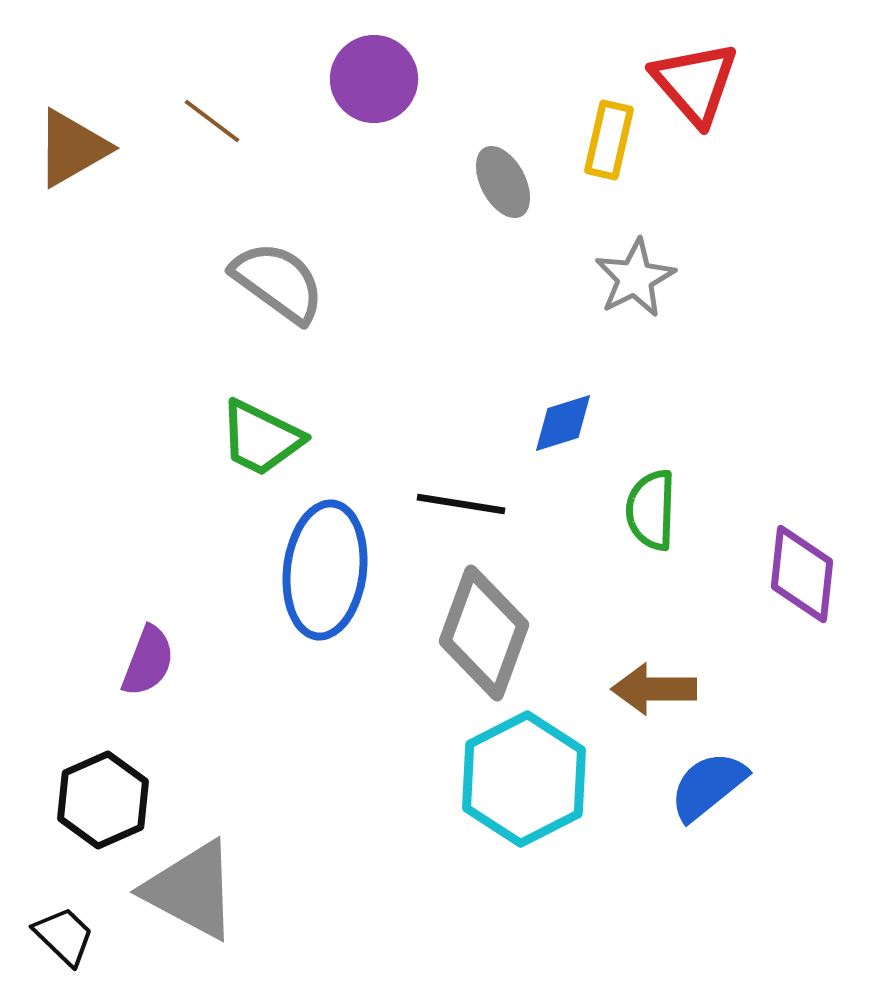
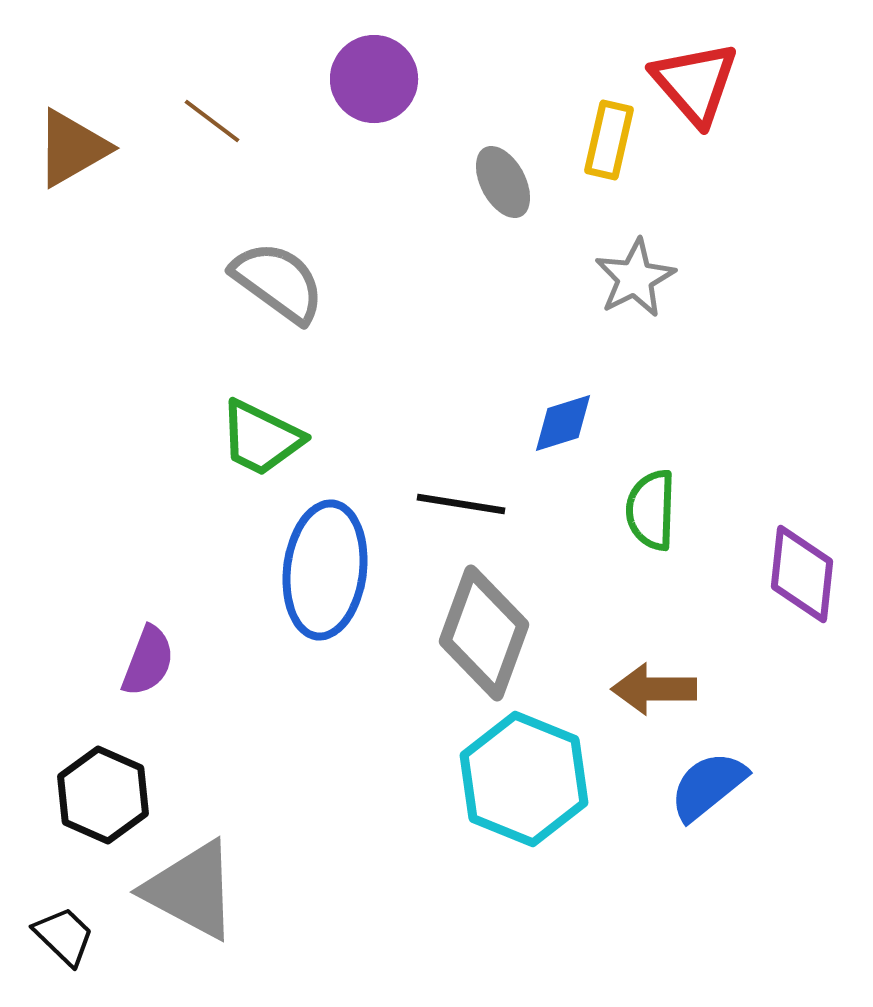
cyan hexagon: rotated 11 degrees counterclockwise
black hexagon: moved 5 px up; rotated 12 degrees counterclockwise
